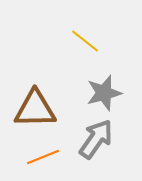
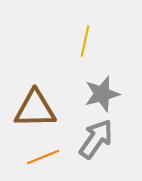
yellow line: rotated 64 degrees clockwise
gray star: moved 2 px left, 1 px down
